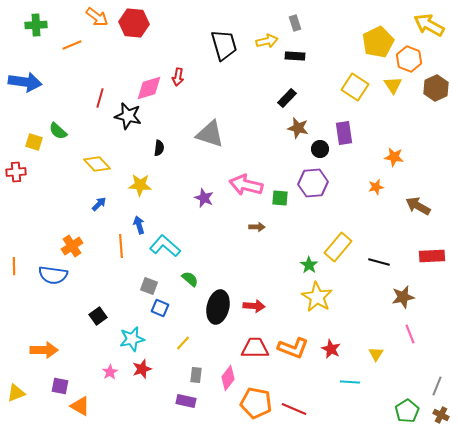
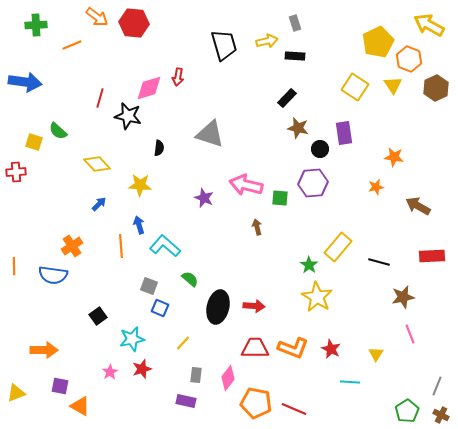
brown arrow at (257, 227): rotated 105 degrees counterclockwise
